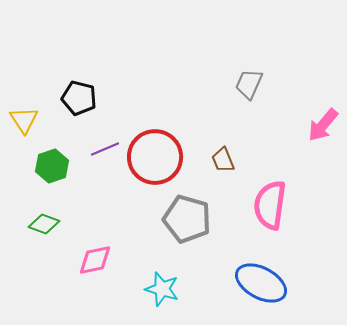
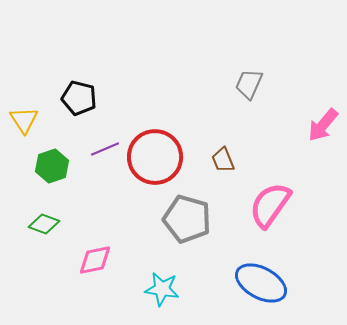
pink semicircle: rotated 27 degrees clockwise
cyan star: rotated 8 degrees counterclockwise
